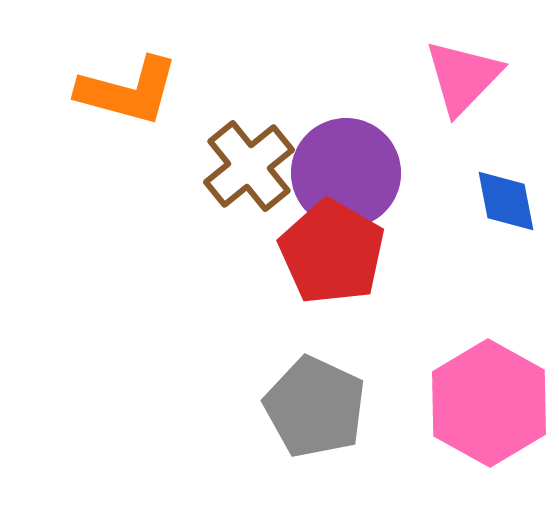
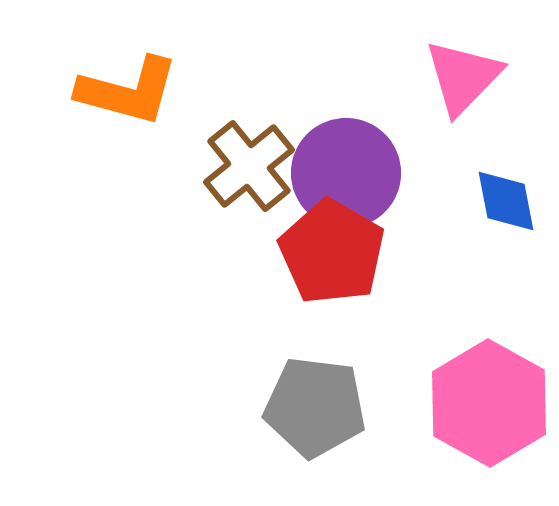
gray pentagon: rotated 18 degrees counterclockwise
